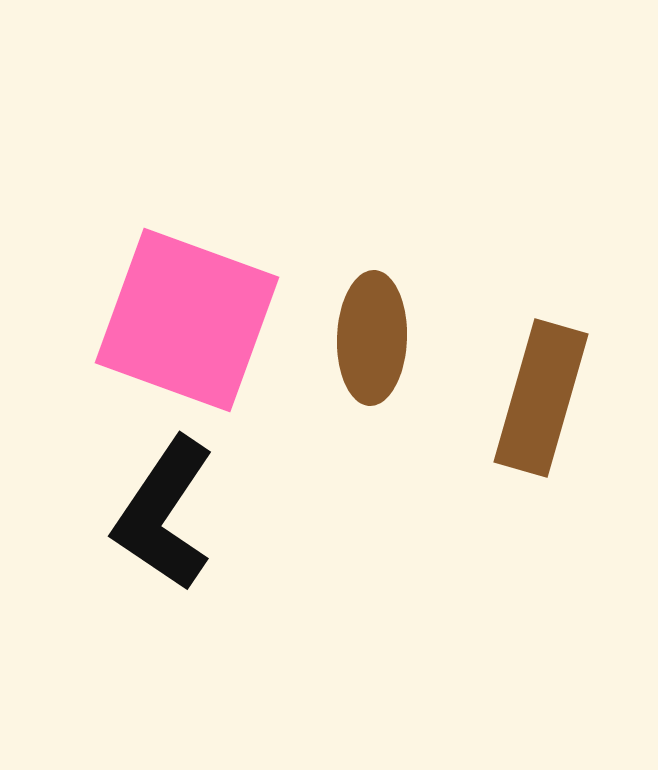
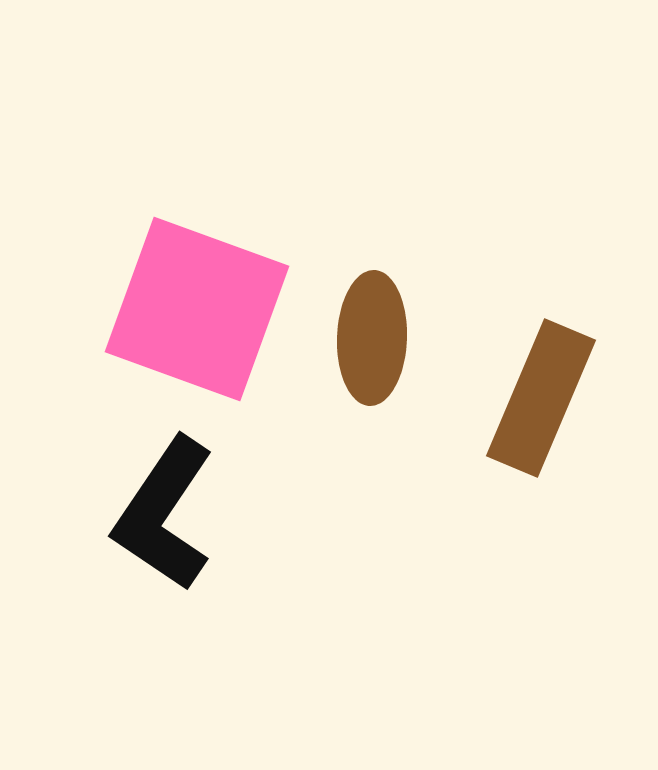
pink square: moved 10 px right, 11 px up
brown rectangle: rotated 7 degrees clockwise
